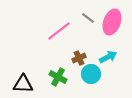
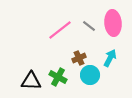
gray line: moved 1 px right, 8 px down
pink ellipse: moved 1 px right, 1 px down; rotated 25 degrees counterclockwise
pink line: moved 1 px right, 1 px up
cyan arrow: moved 2 px right, 1 px down; rotated 36 degrees counterclockwise
cyan circle: moved 1 px left, 1 px down
black triangle: moved 8 px right, 3 px up
